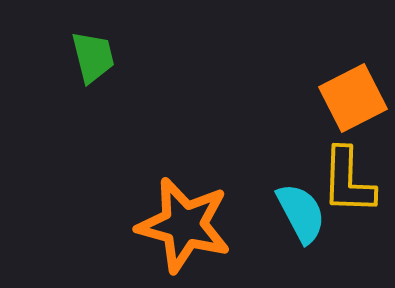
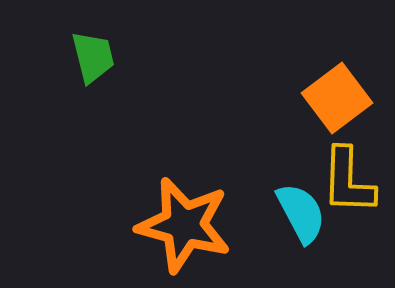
orange square: moved 16 px left; rotated 10 degrees counterclockwise
